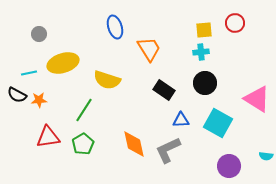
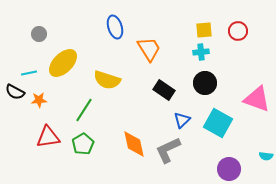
red circle: moved 3 px right, 8 px down
yellow ellipse: rotated 28 degrees counterclockwise
black semicircle: moved 2 px left, 3 px up
pink triangle: rotated 12 degrees counterclockwise
blue triangle: moved 1 px right; rotated 42 degrees counterclockwise
purple circle: moved 3 px down
